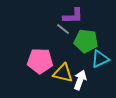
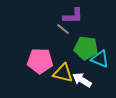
green pentagon: moved 7 px down
cyan triangle: rotated 48 degrees clockwise
white arrow: moved 2 px right; rotated 78 degrees counterclockwise
